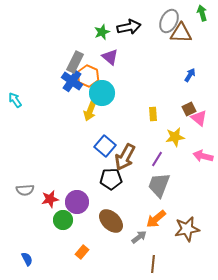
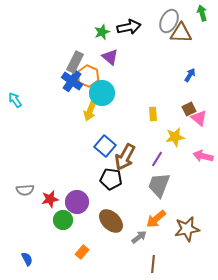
black pentagon: rotated 10 degrees clockwise
